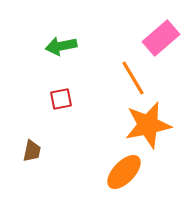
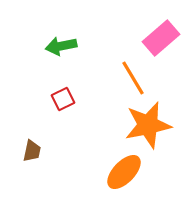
red square: moved 2 px right; rotated 15 degrees counterclockwise
